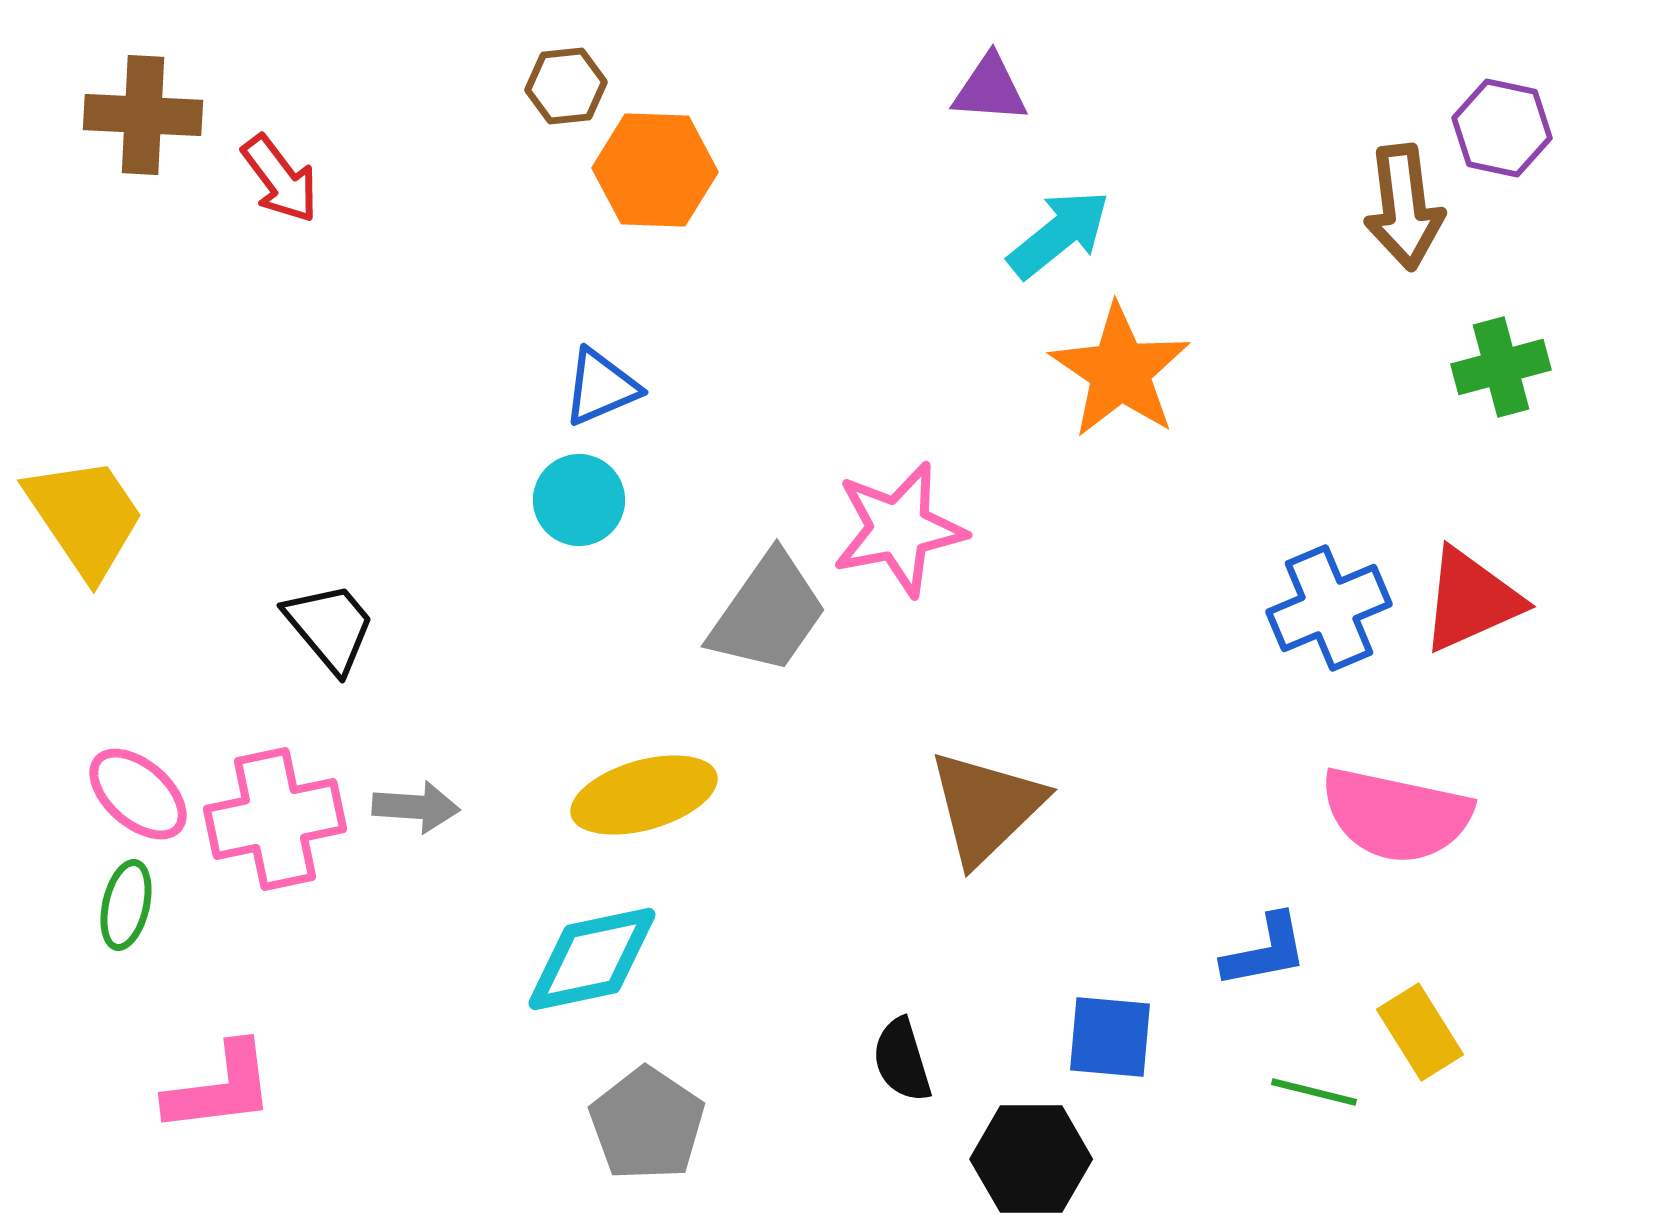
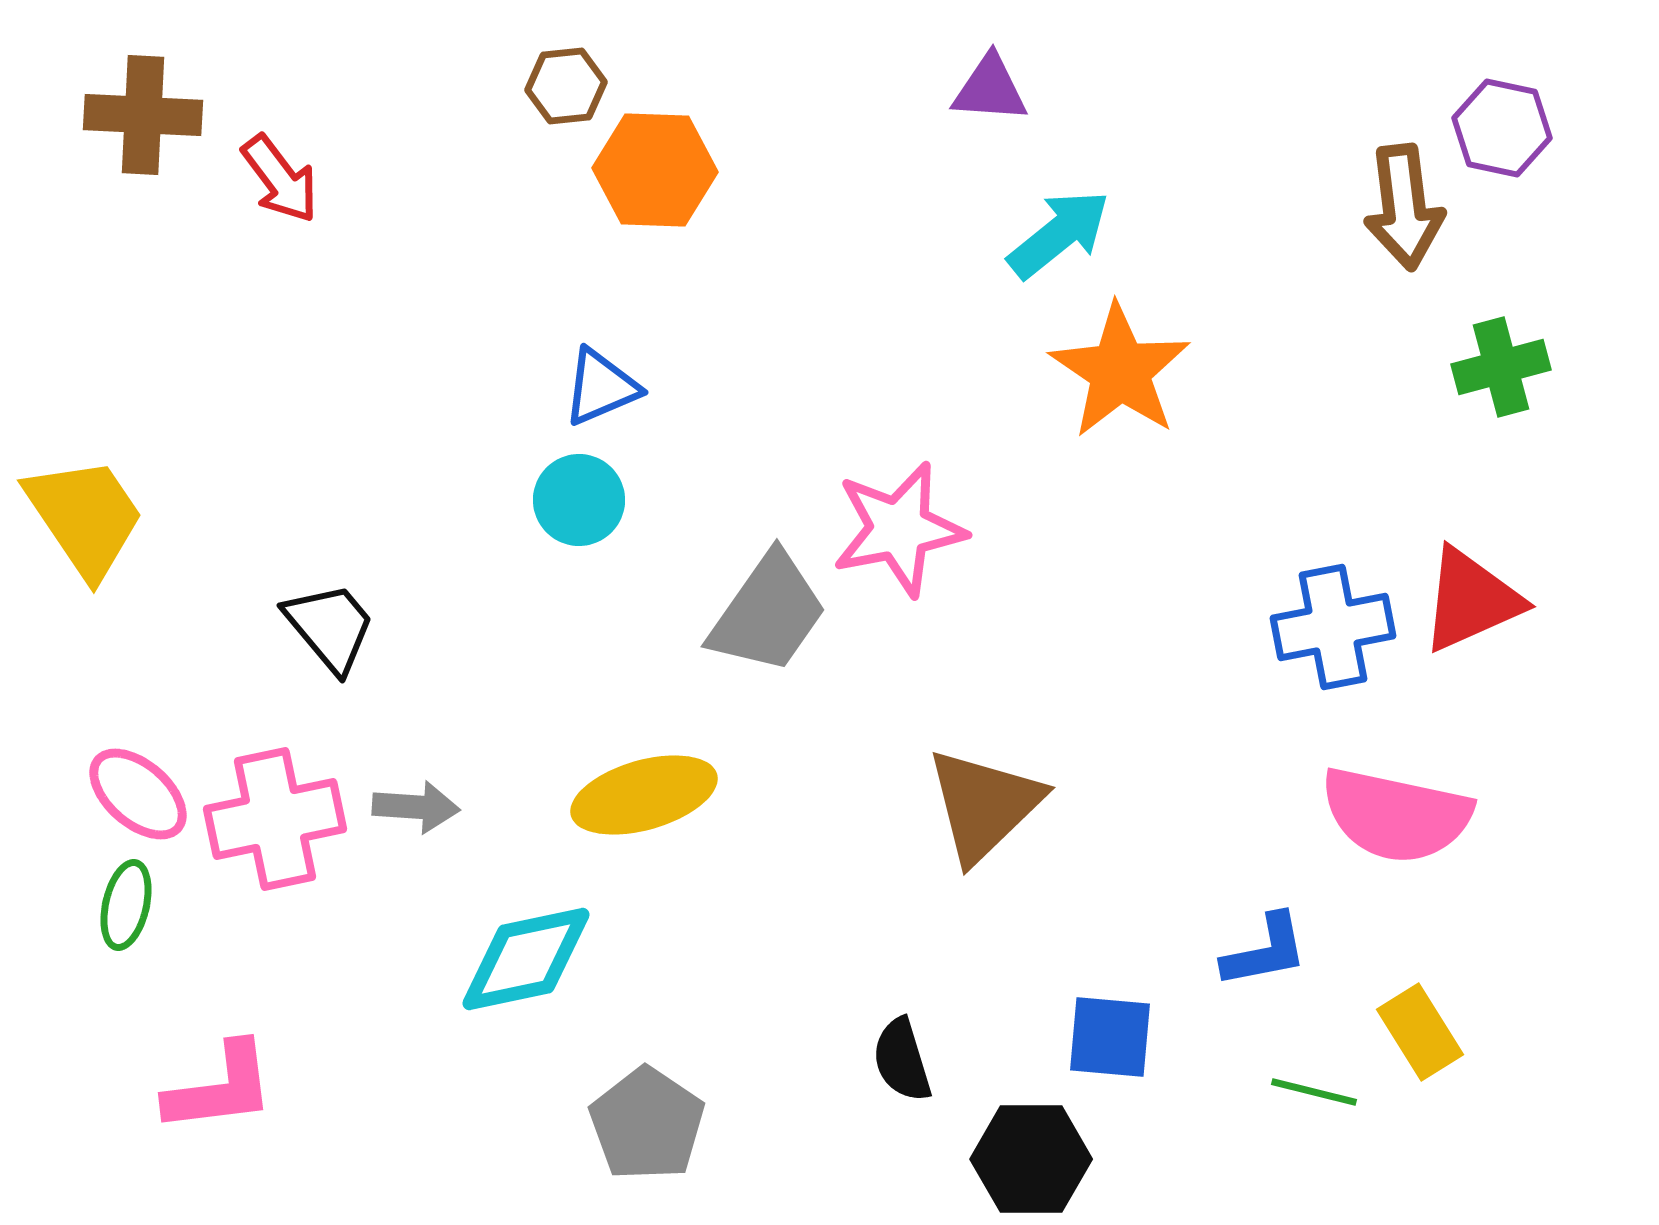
blue cross: moved 4 px right, 19 px down; rotated 12 degrees clockwise
brown triangle: moved 2 px left, 2 px up
cyan diamond: moved 66 px left
